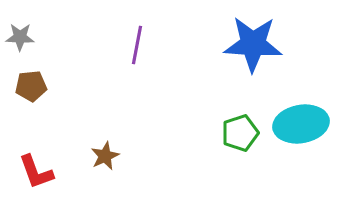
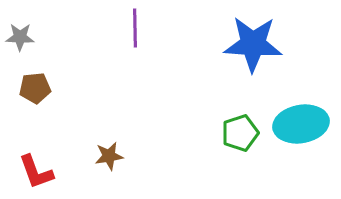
purple line: moved 2 px left, 17 px up; rotated 12 degrees counterclockwise
brown pentagon: moved 4 px right, 2 px down
brown star: moved 4 px right; rotated 16 degrees clockwise
